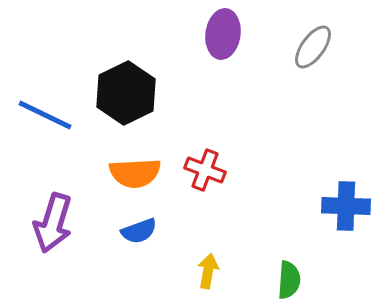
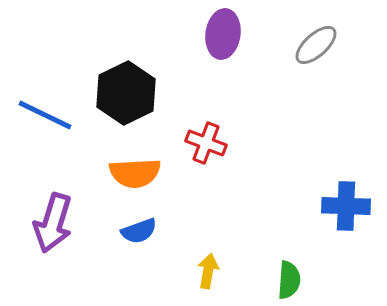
gray ellipse: moved 3 px right, 2 px up; rotated 12 degrees clockwise
red cross: moved 1 px right, 27 px up
